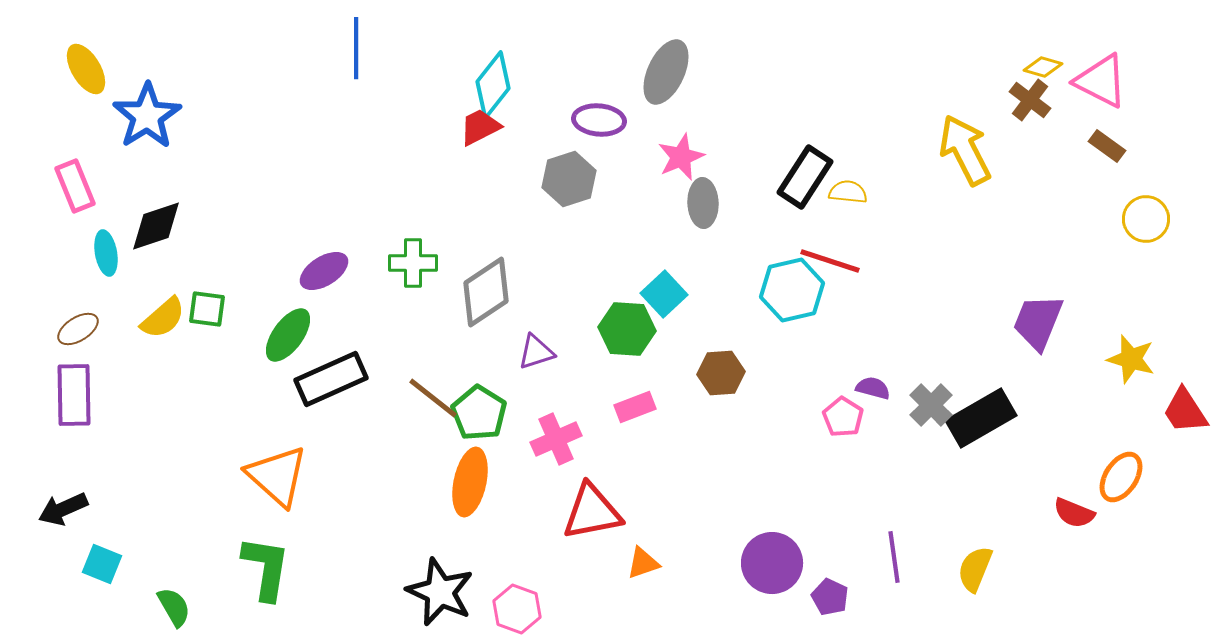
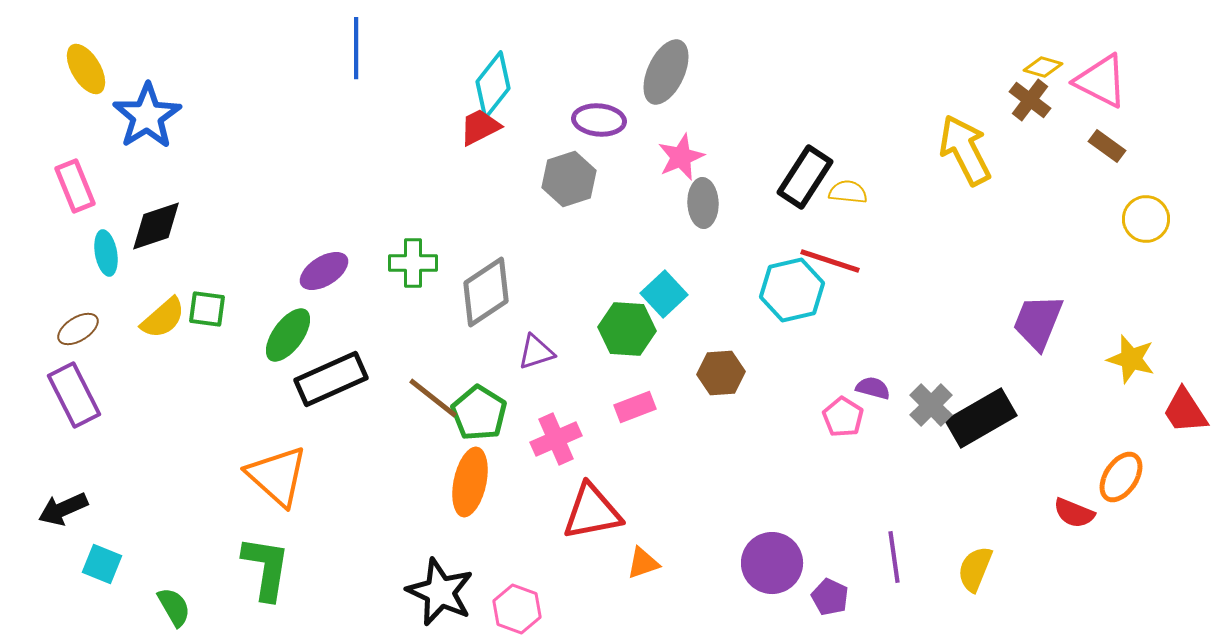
purple rectangle at (74, 395): rotated 26 degrees counterclockwise
